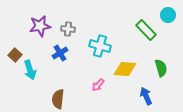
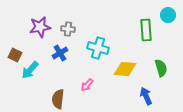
purple star: moved 1 px down
green rectangle: rotated 40 degrees clockwise
cyan cross: moved 2 px left, 2 px down
brown square: rotated 16 degrees counterclockwise
cyan arrow: rotated 60 degrees clockwise
pink arrow: moved 11 px left
